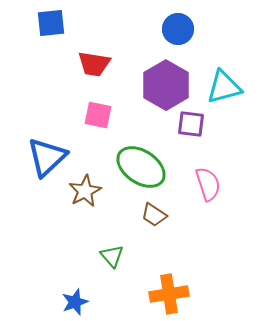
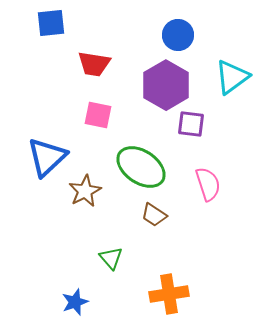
blue circle: moved 6 px down
cyan triangle: moved 8 px right, 10 px up; rotated 21 degrees counterclockwise
green triangle: moved 1 px left, 2 px down
